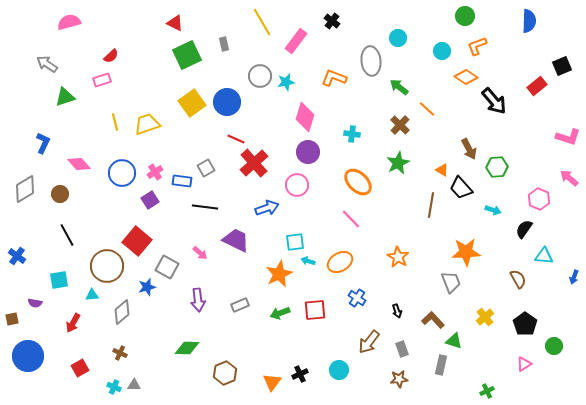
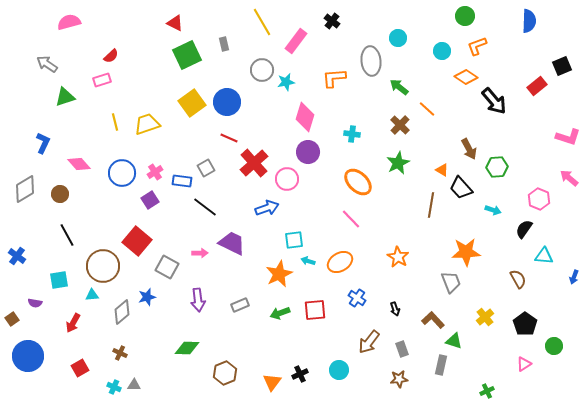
gray circle at (260, 76): moved 2 px right, 6 px up
orange L-shape at (334, 78): rotated 25 degrees counterclockwise
red line at (236, 139): moved 7 px left, 1 px up
pink circle at (297, 185): moved 10 px left, 6 px up
black line at (205, 207): rotated 30 degrees clockwise
purple trapezoid at (236, 240): moved 4 px left, 3 px down
cyan square at (295, 242): moved 1 px left, 2 px up
pink arrow at (200, 253): rotated 42 degrees counterclockwise
brown circle at (107, 266): moved 4 px left
blue star at (147, 287): moved 10 px down
black arrow at (397, 311): moved 2 px left, 2 px up
brown square at (12, 319): rotated 24 degrees counterclockwise
